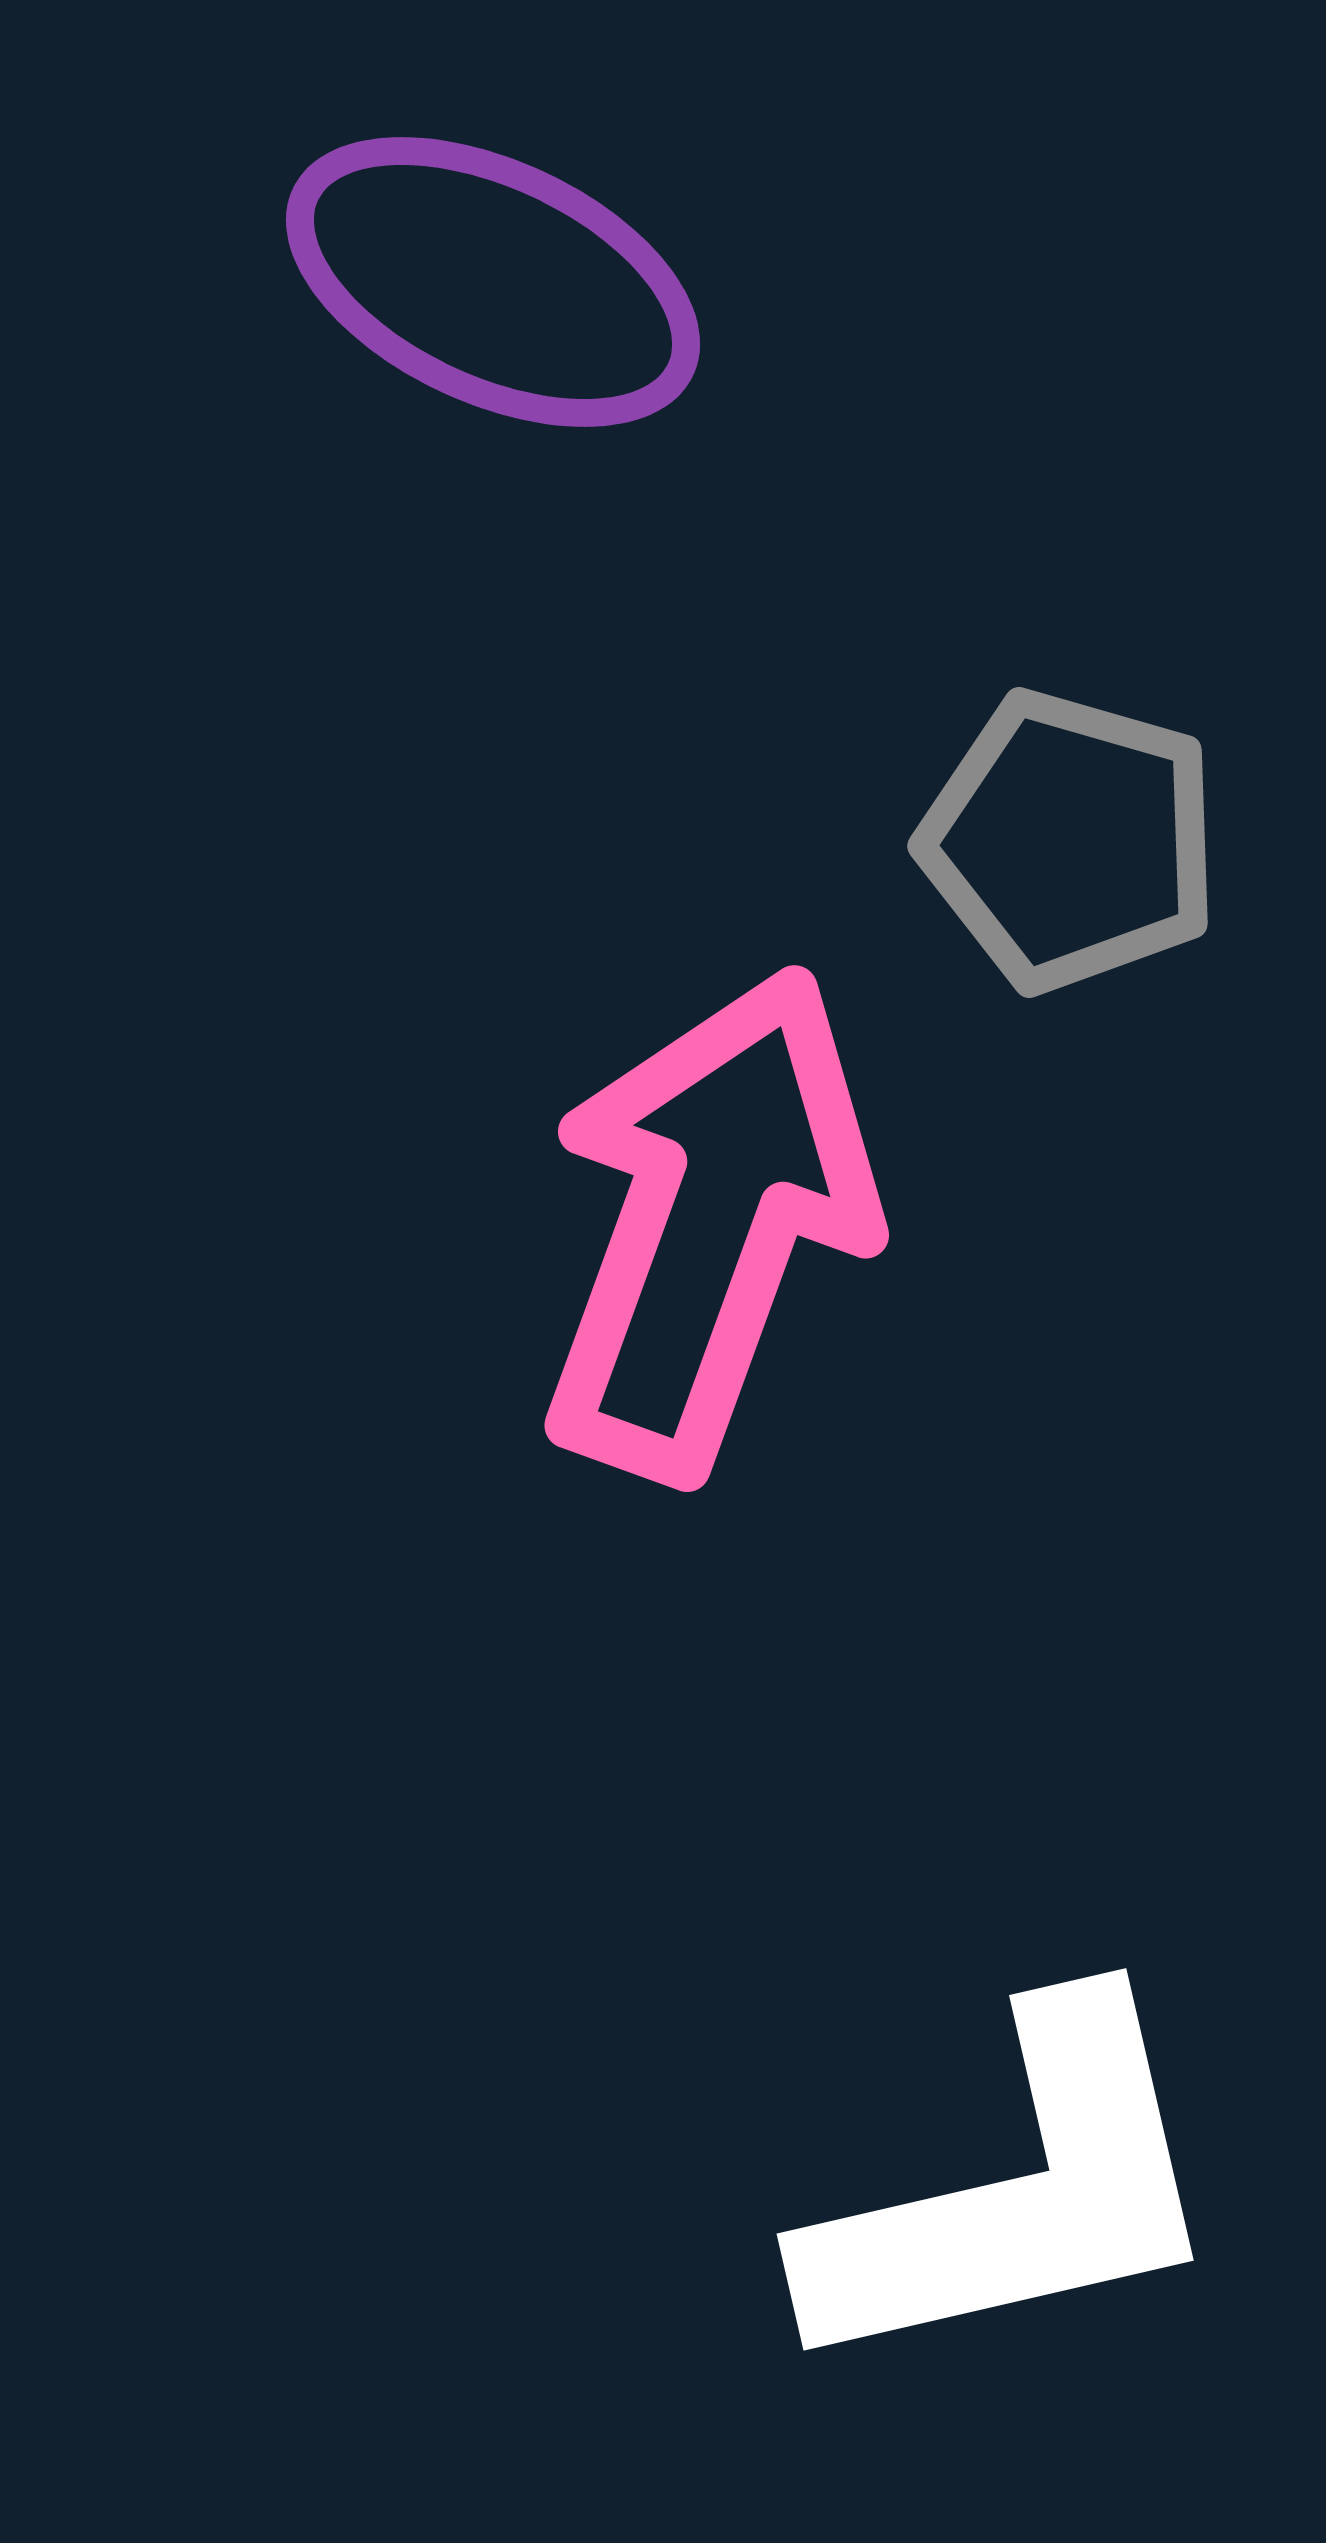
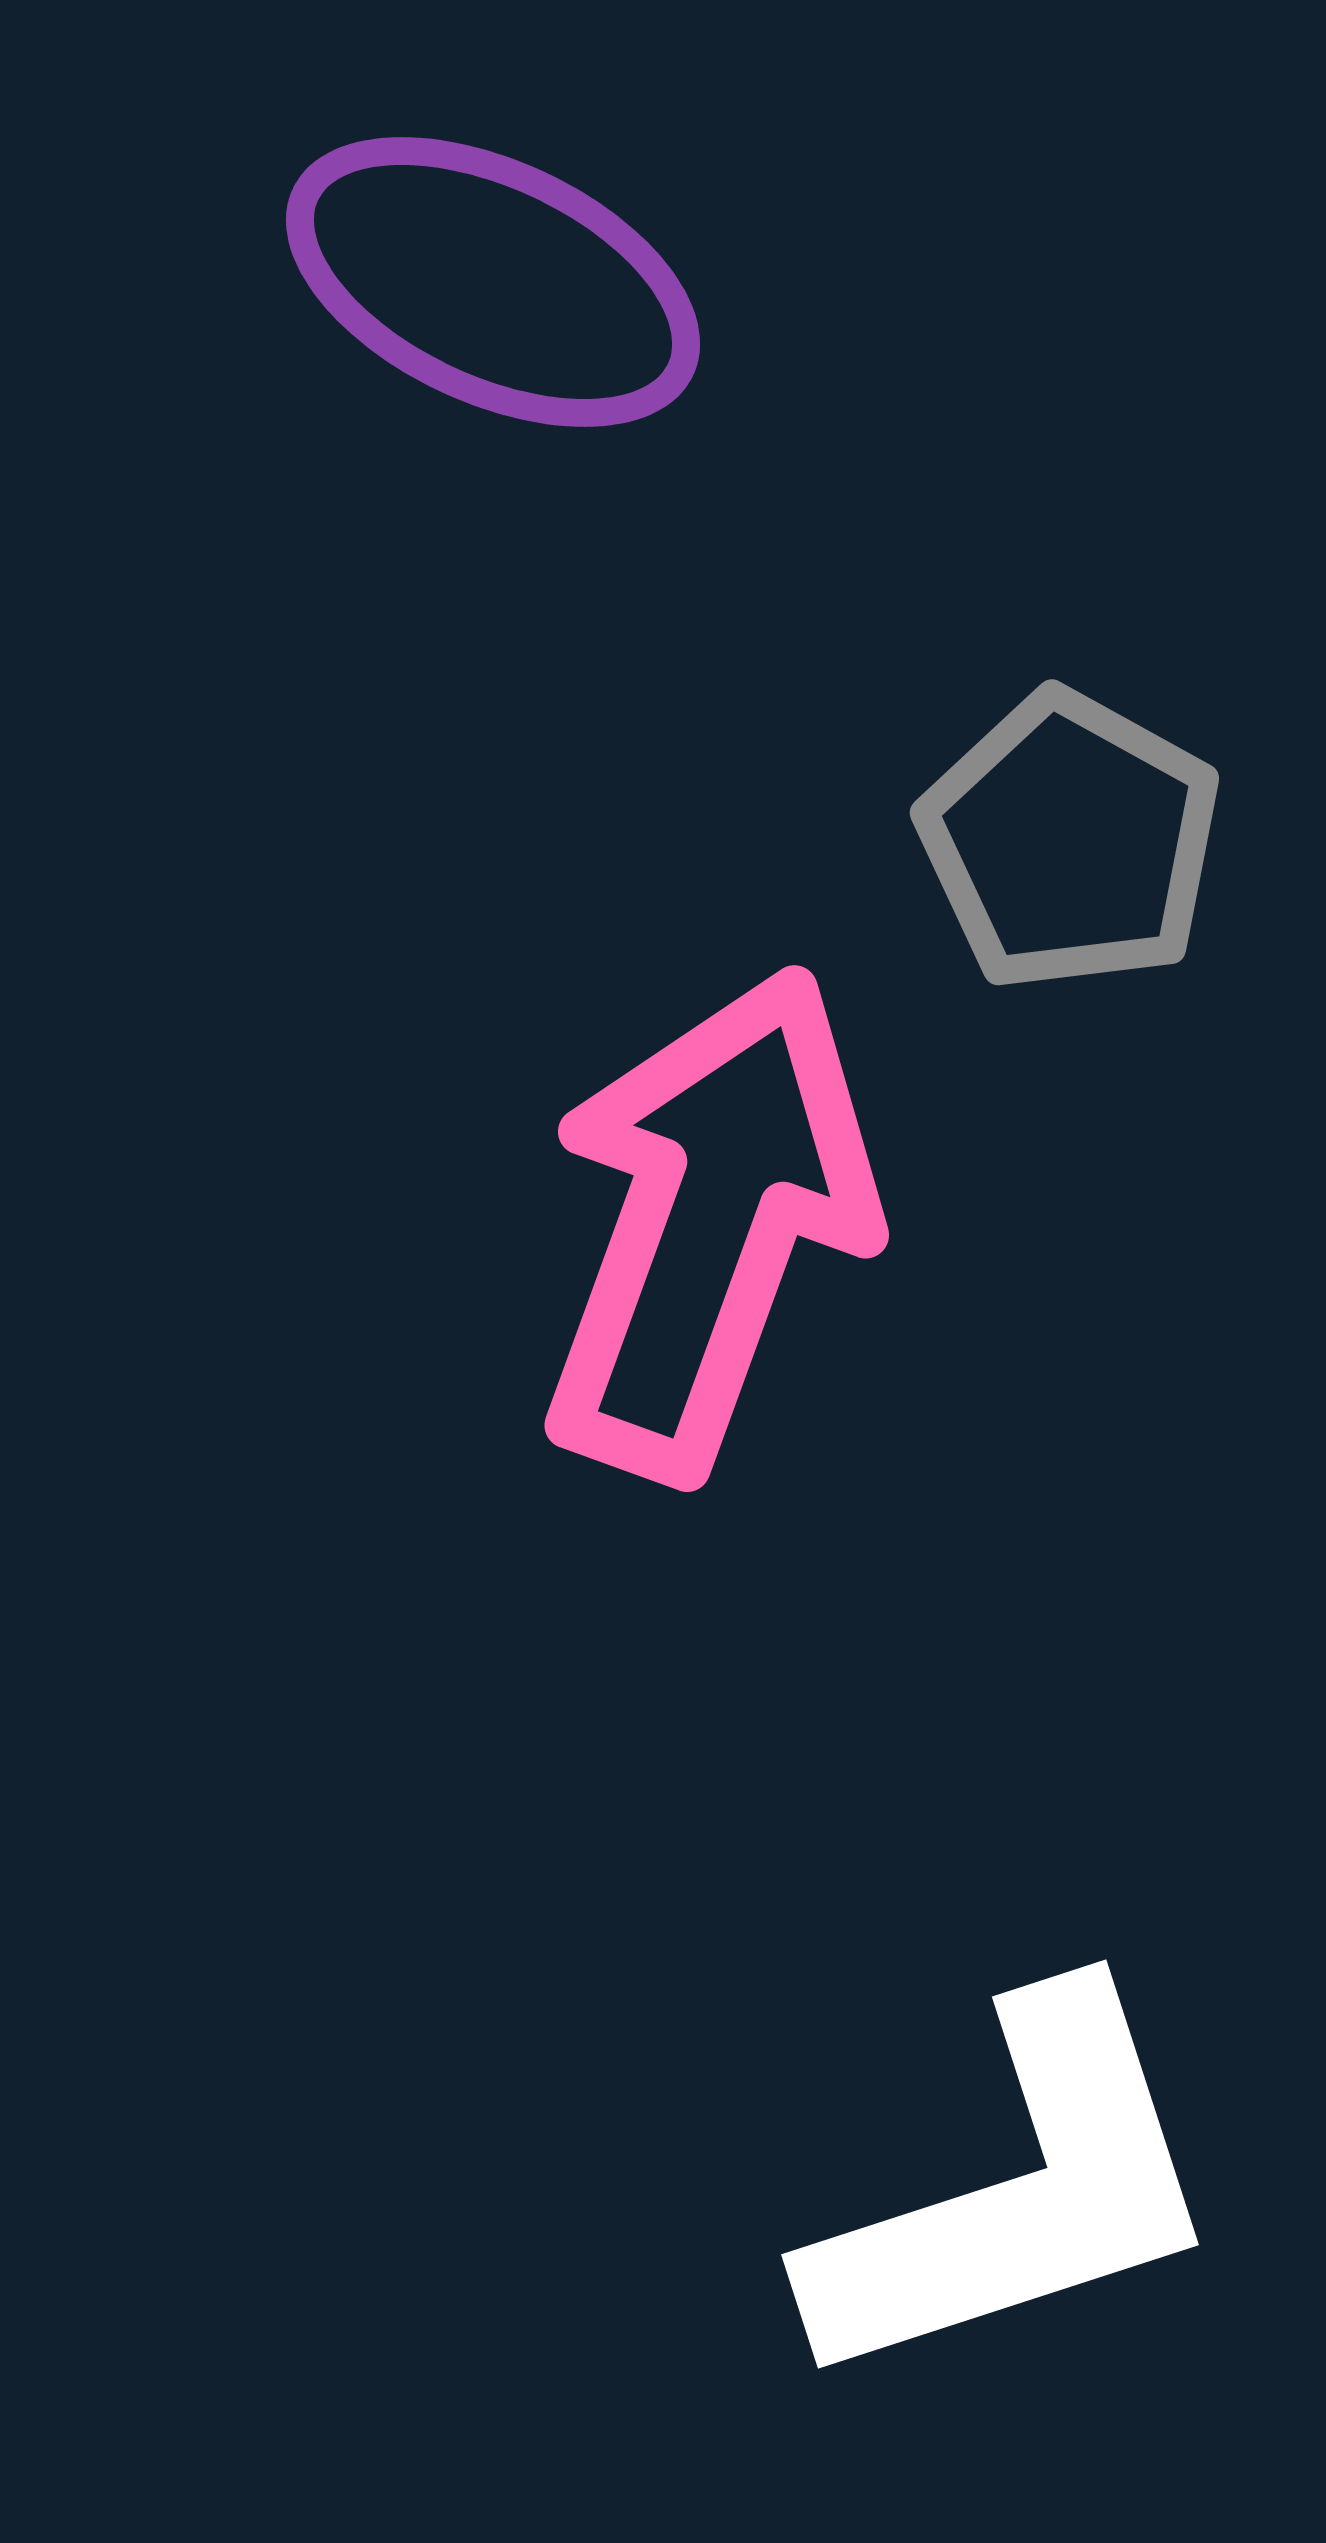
gray pentagon: rotated 13 degrees clockwise
white L-shape: rotated 5 degrees counterclockwise
